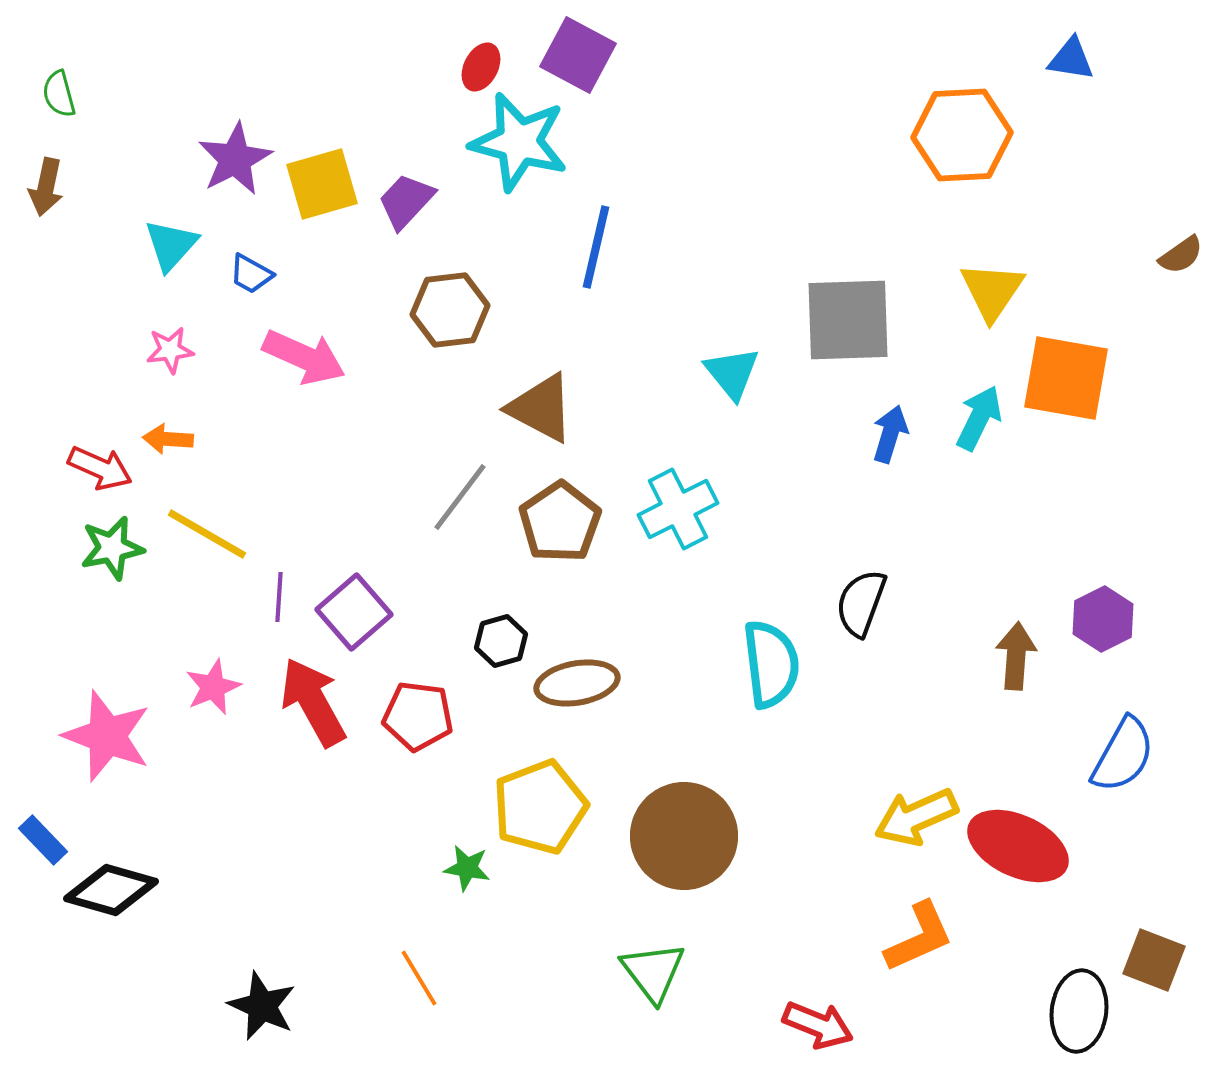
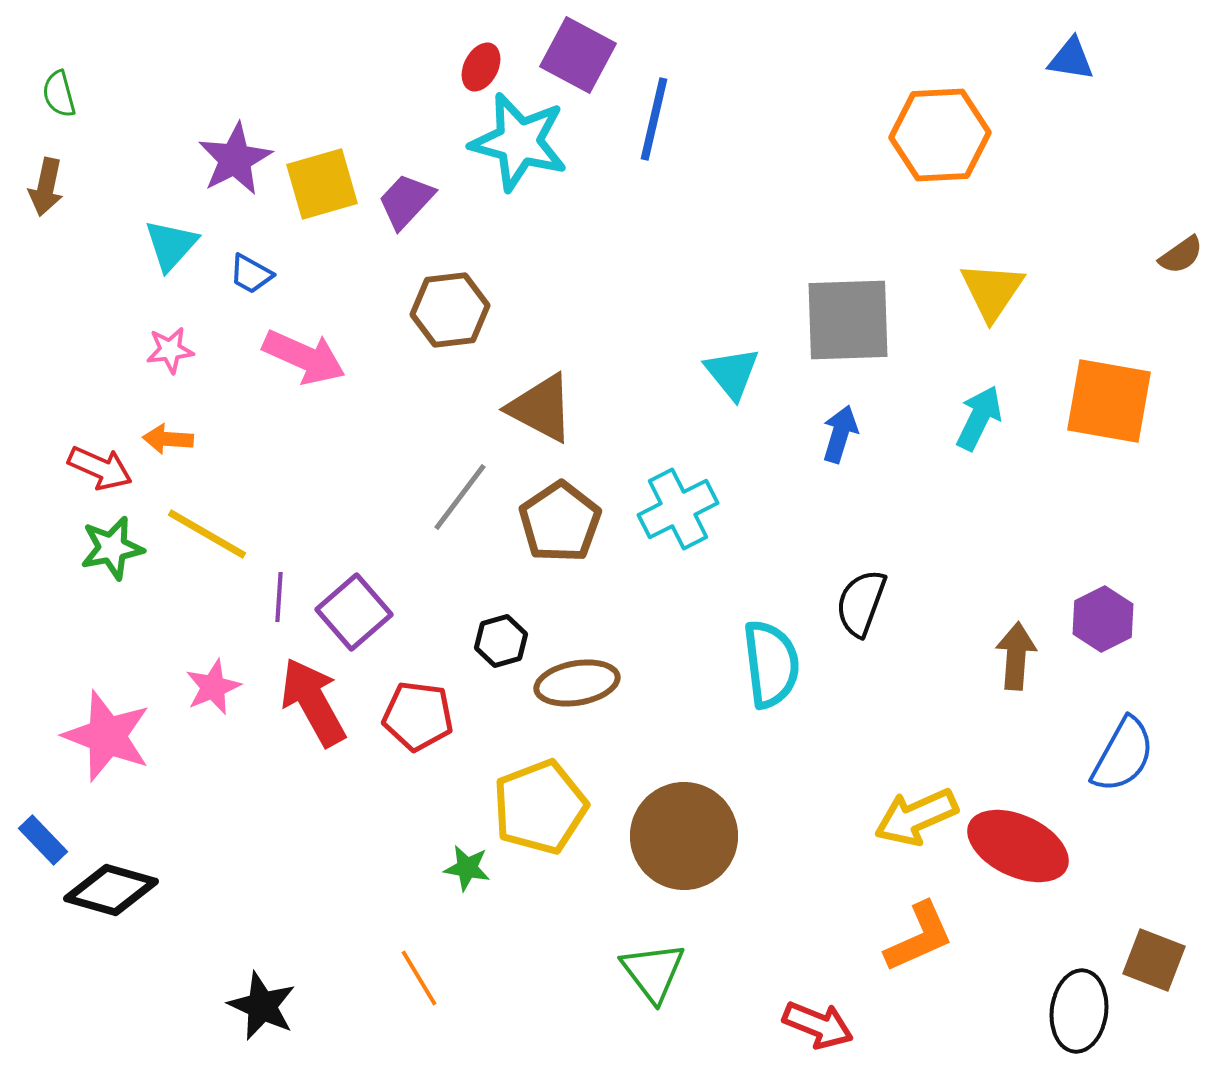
orange hexagon at (962, 135): moved 22 px left
blue line at (596, 247): moved 58 px right, 128 px up
orange square at (1066, 378): moved 43 px right, 23 px down
blue arrow at (890, 434): moved 50 px left
